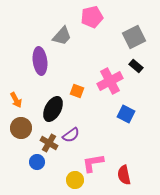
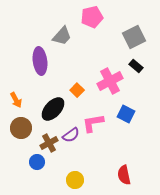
orange square: moved 1 px up; rotated 24 degrees clockwise
black ellipse: rotated 15 degrees clockwise
brown cross: rotated 30 degrees clockwise
pink L-shape: moved 40 px up
